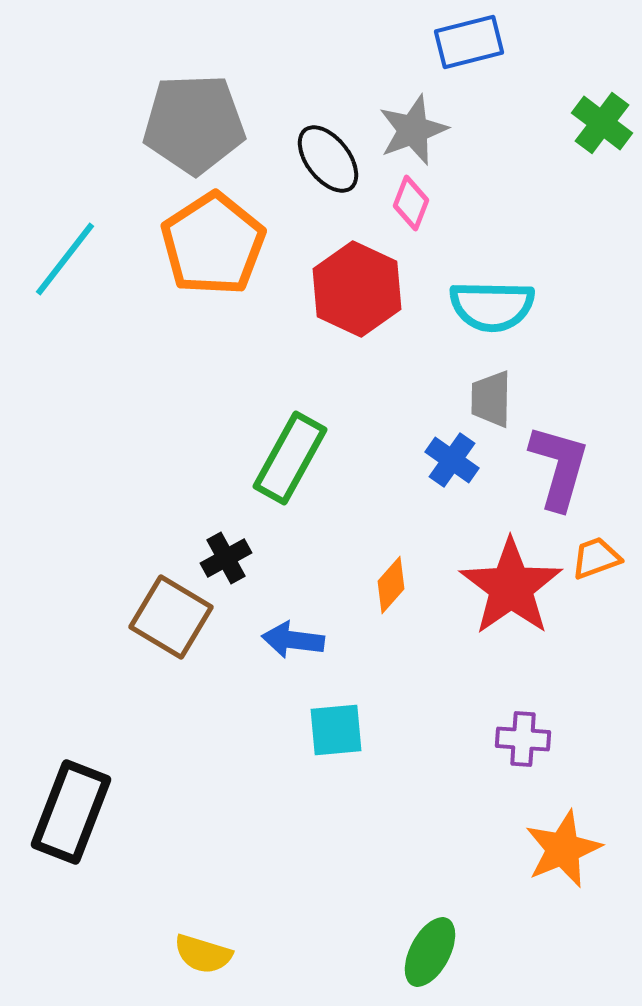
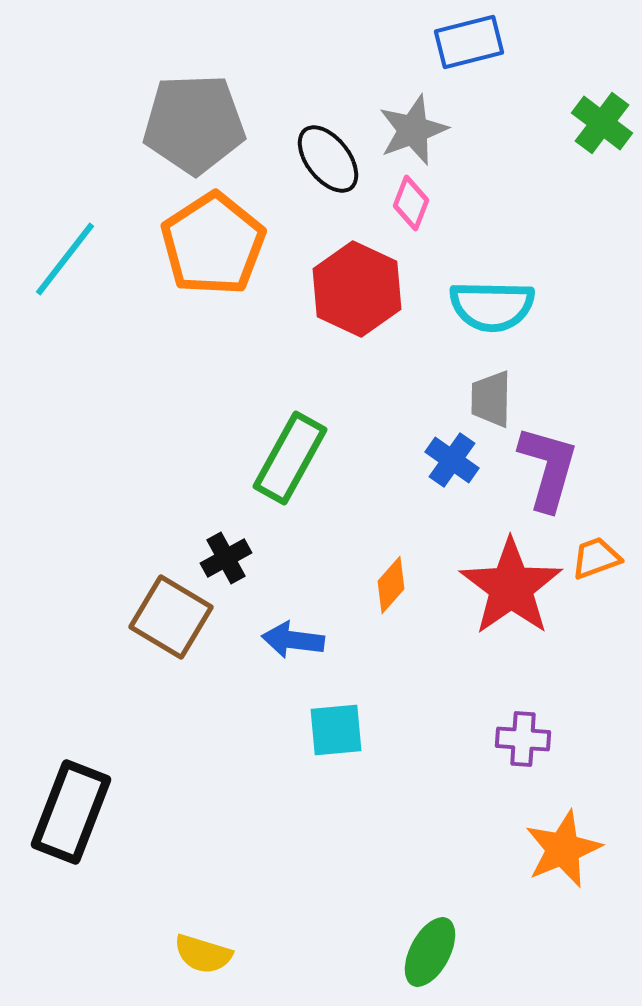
purple L-shape: moved 11 px left, 1 px down
